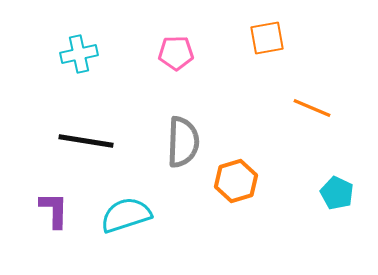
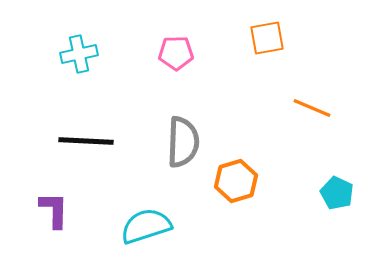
black line: rotated 6 degrees counterclockwise
cyan semicircle: moved 20 px right, 11 px down
